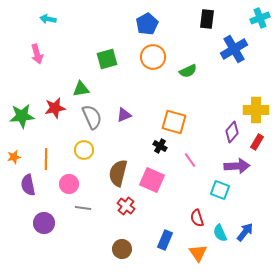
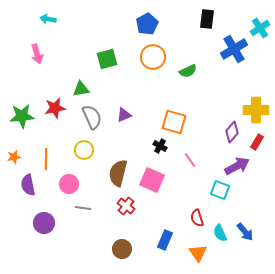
cyan cross: moved 10 px down; rotated 12 degrees counterclockwise
purple arrow: rotated 25 degrees counterclockwise
blue arrow: rotated 102 degrees clockwise
